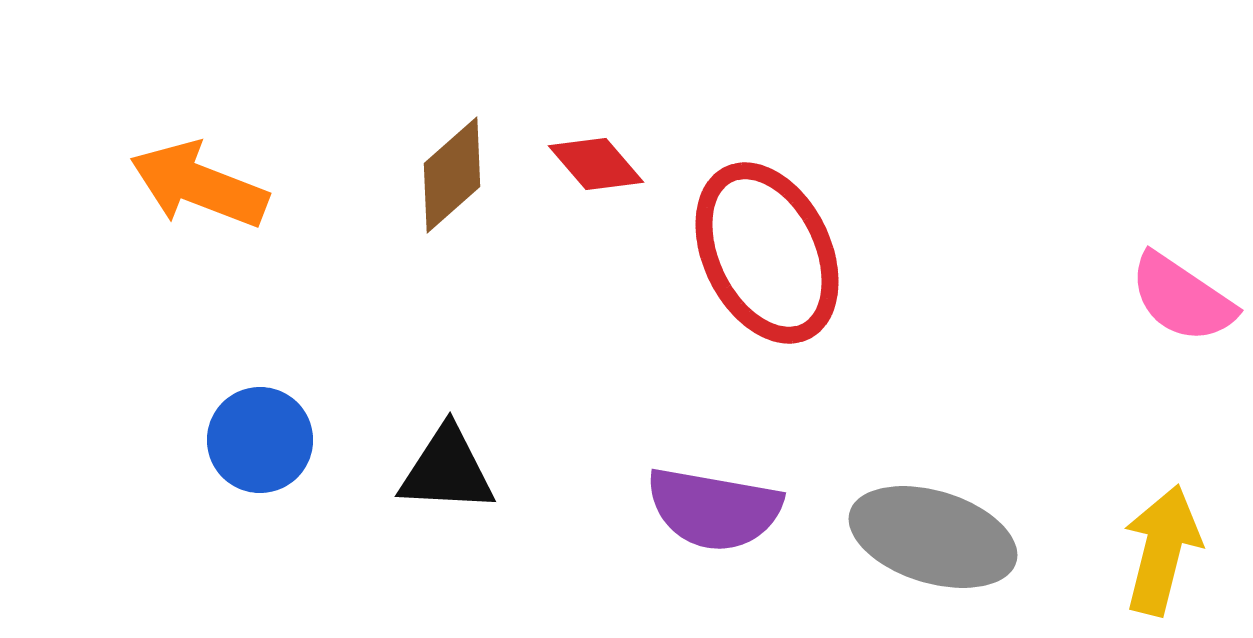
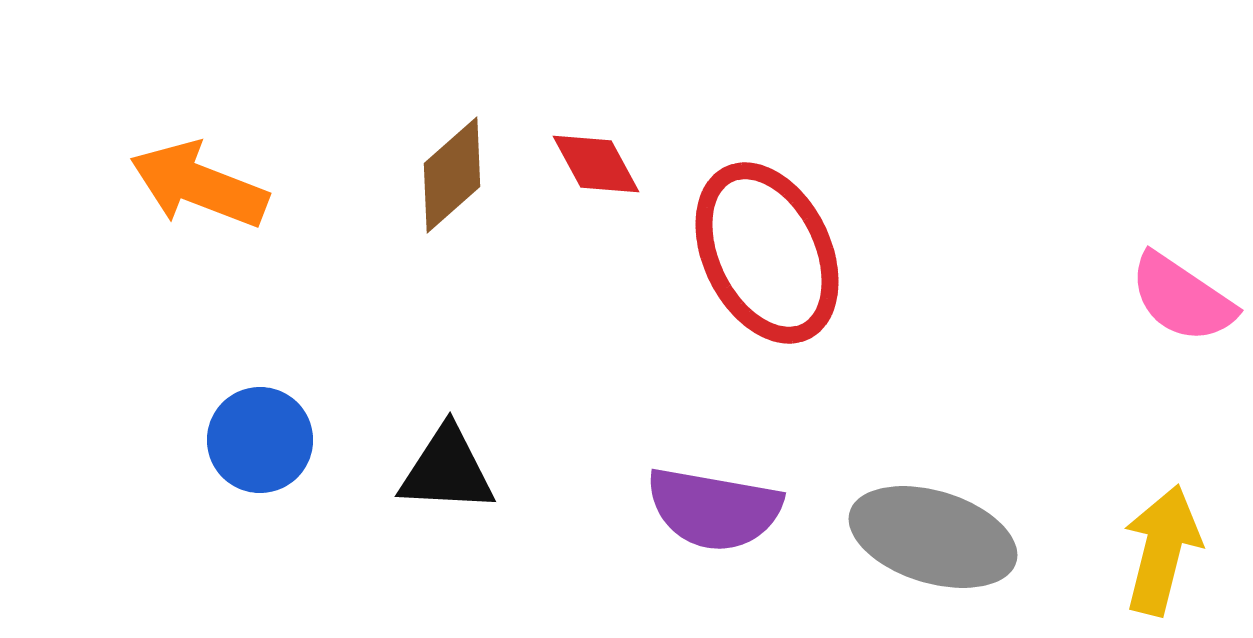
red diamond: rotated 12 degrees clockwise
